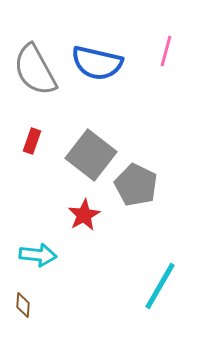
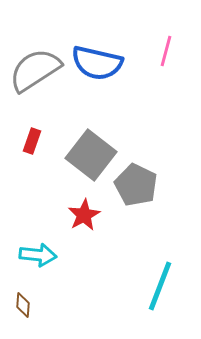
gray semicircle: rotated 86 degrees clockwise
cyan line: rotated 9 degrees counterclockwise
